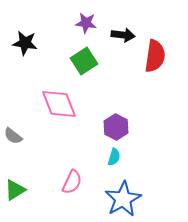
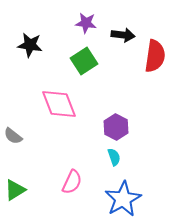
black star: moved 5 px right, 2 px down
cyan semicircle: rotated 36 degrees counterclockwise
